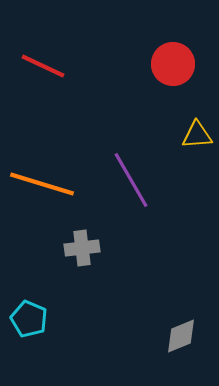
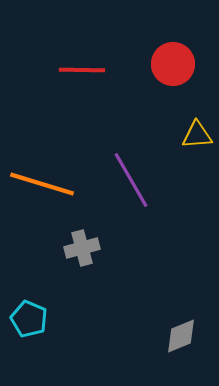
red line: moved 39 px right, 4 px down; rotated 24 degrees counterclockwise
gray cross: rotated 8 degrees counterclockwise
